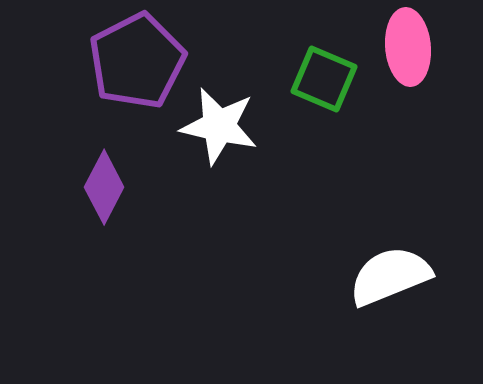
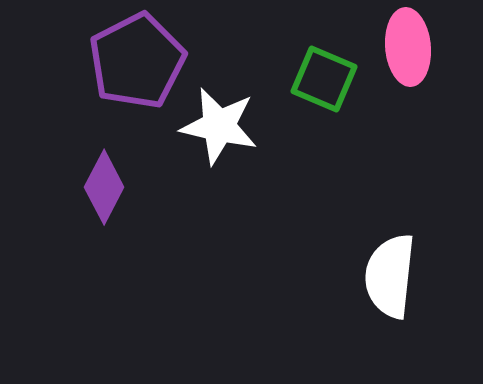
white semicircle: rotated 62 degrees counterclockwise
